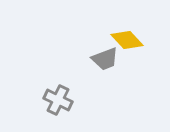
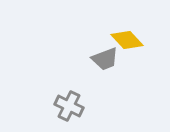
gray cross: moved 11 px right, 6 px down
